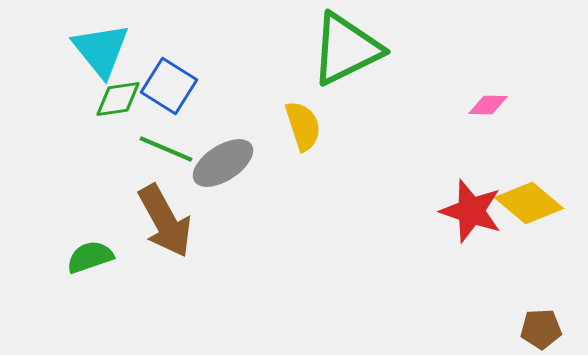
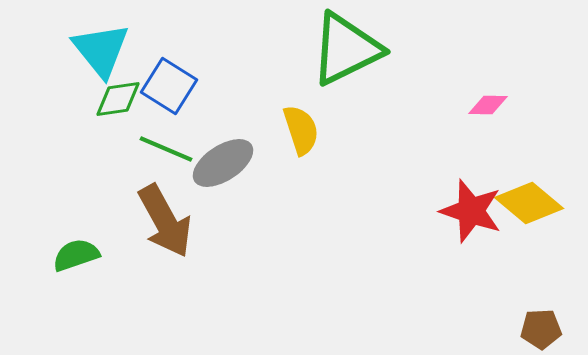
yellow semicircle: moved 2 px left, 4 px down
green semicircle: moved 14 px left, 2 px up
